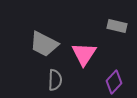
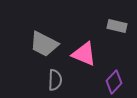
pink triangle: rotated 40 degrees counterclockwise
